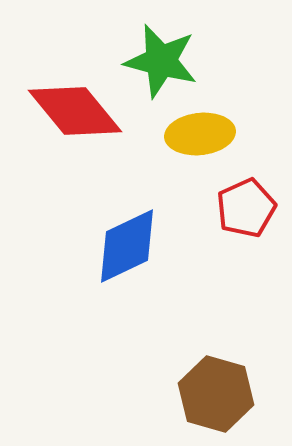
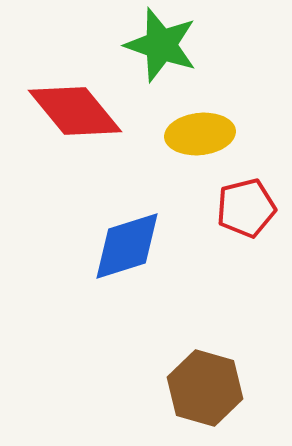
green star: moved 16 px up; rotated 4 degrees clockwise
red pentagon: rotated 10 degrees clockwise
blue diamond: rotated 8 degrees clockwise
brown hexagon: moved 11 px left, 6 px up
